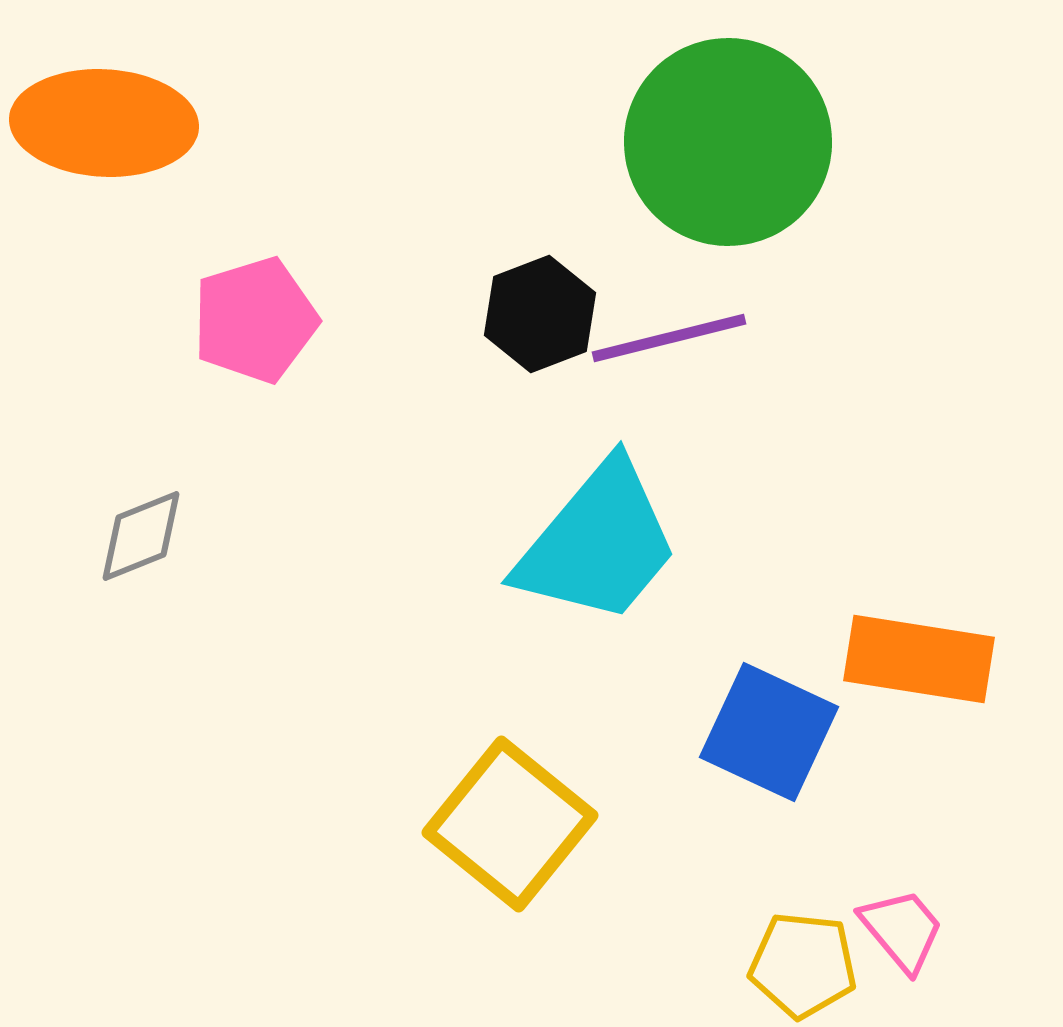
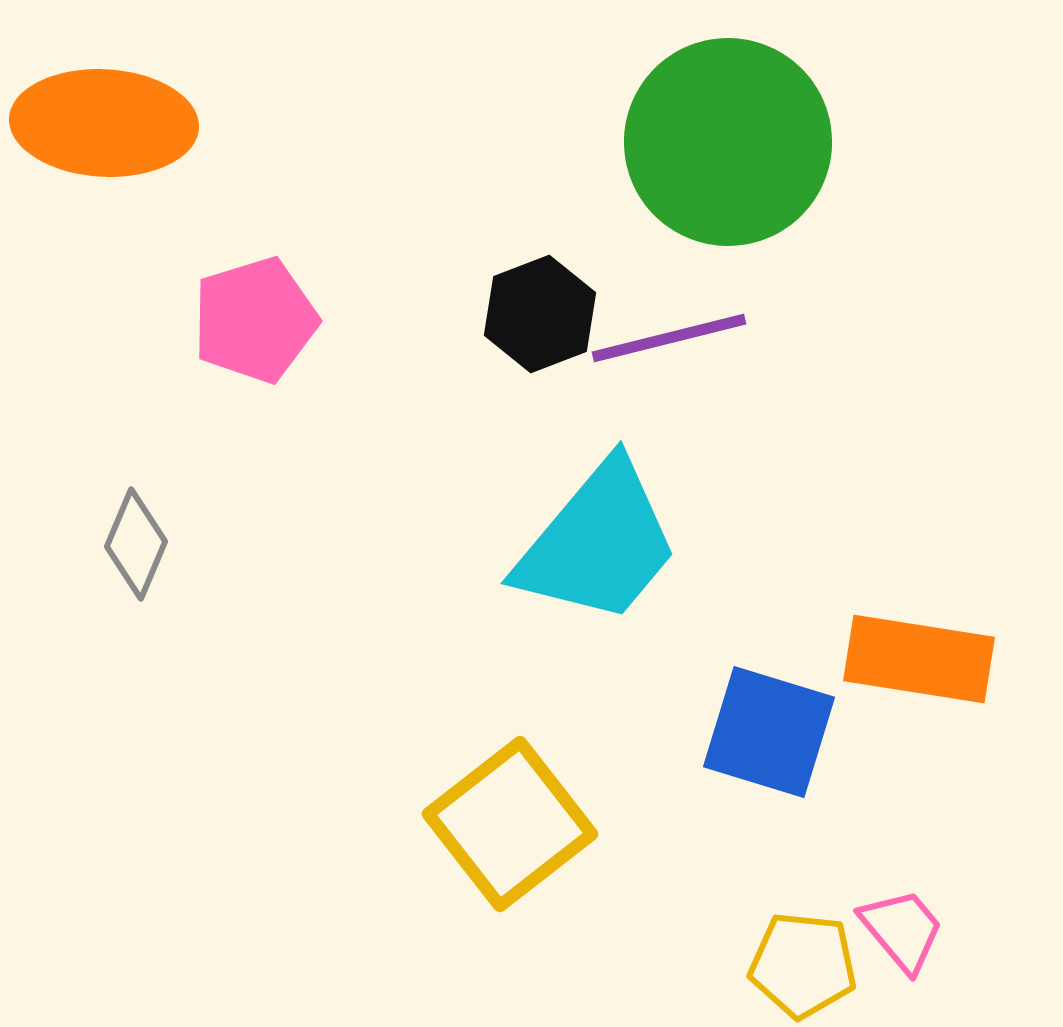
gray diamond: moved 5 px left, 8 px down; rotated 45 degrees counterclockwise
blue square: rotated 8 degrees counterclockwise
yellow square: rotated 13 degrees clockwise
